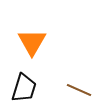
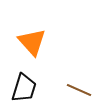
orange triangle: rotated 12 degrees counterclockwise
